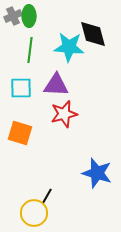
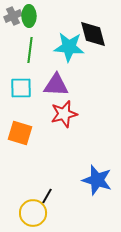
blue star: moved 7 px down
yellow circle: moved 1 px left
